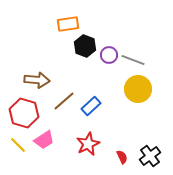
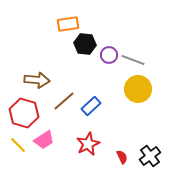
black hexagon: moved 2 px up; rotated 15 degrees counterclockwise
